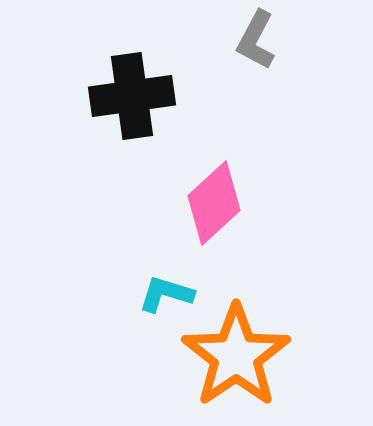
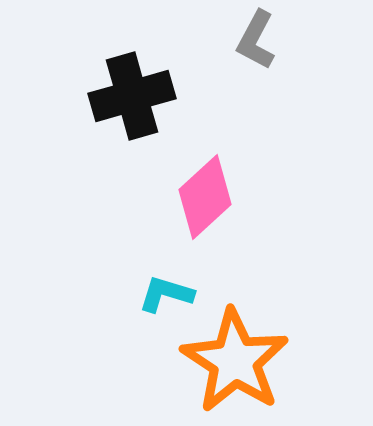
black cross: rotated 8 degrees counterclockwise
pink diamond: moved 9 px left, 6 px up
orange star: moved 1 px left, 5 px down; rotated 5 degrees counterclockwise
